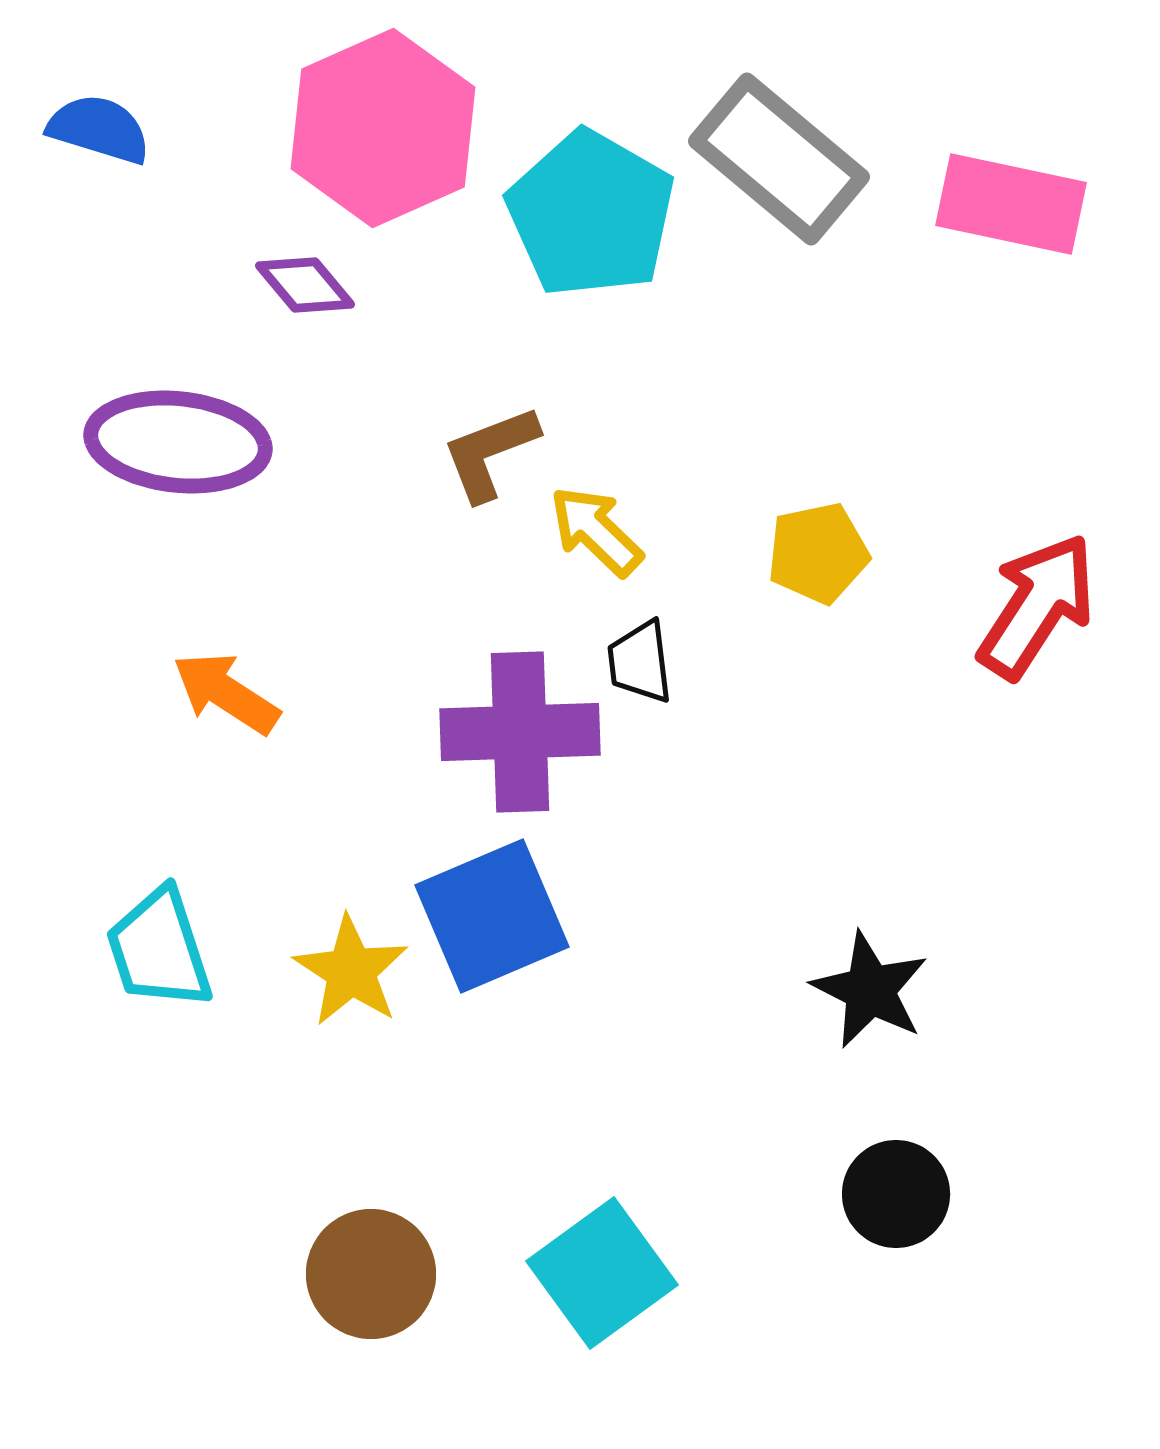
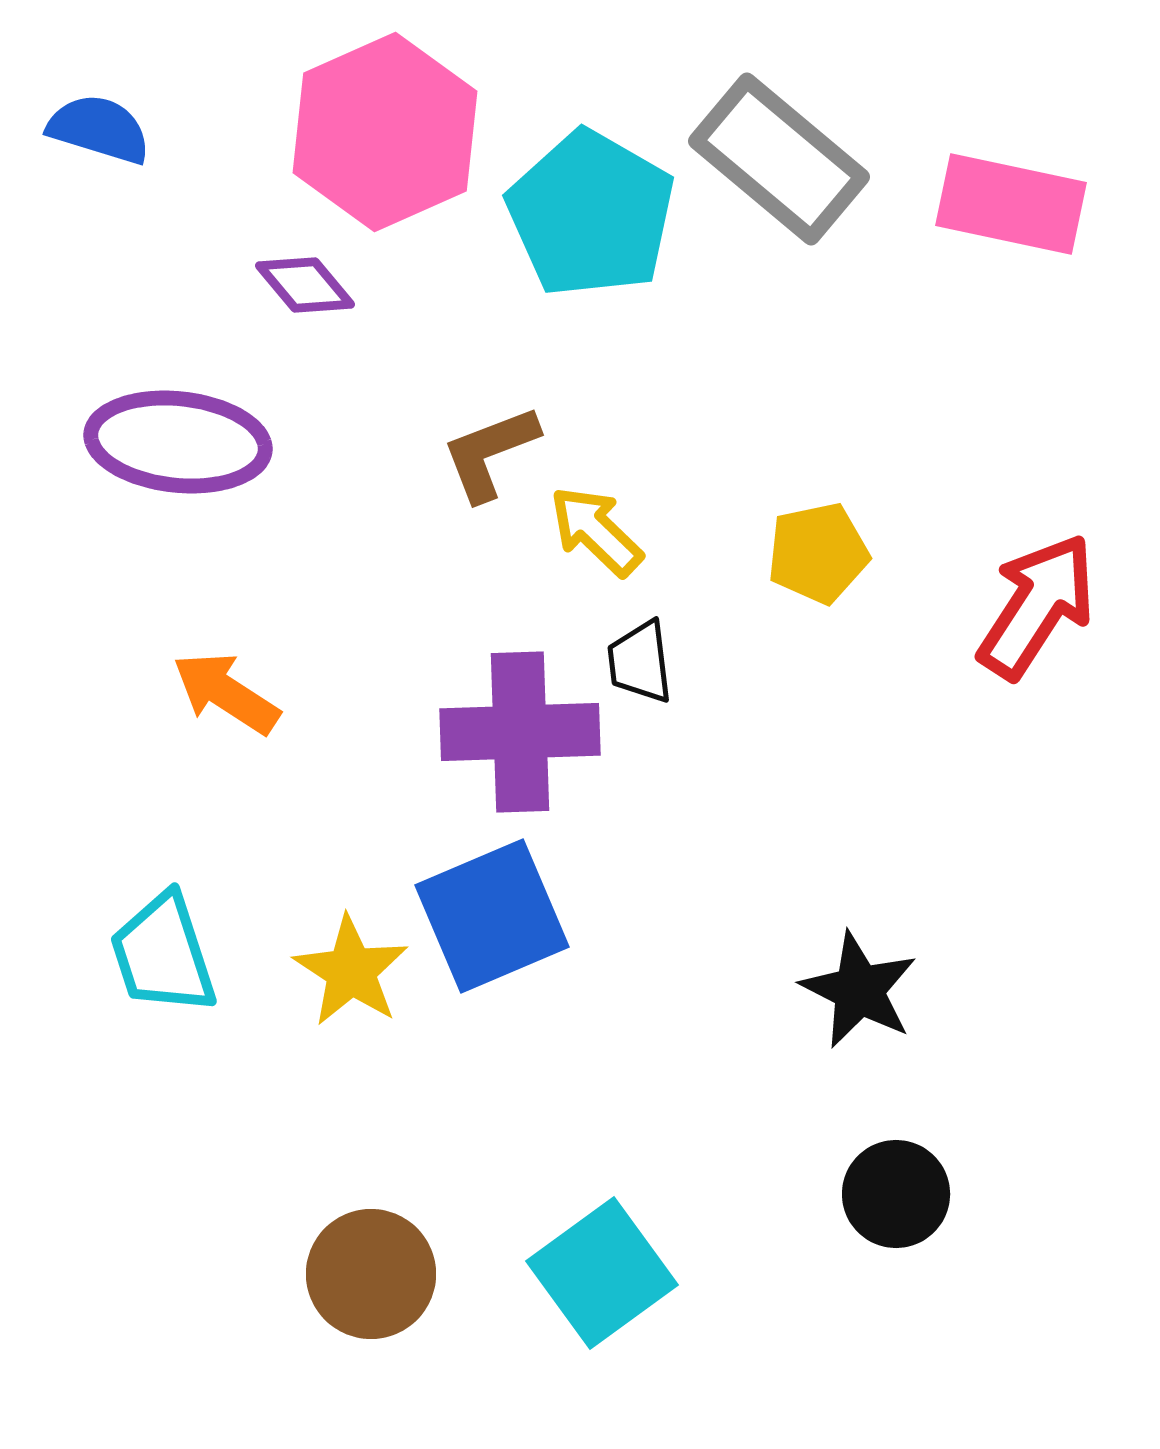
pink hexagon: moved 2 px right, 4 px down
cyan trapezoid: moved 4 px right, 5 px down
black star: moved 11 px left
